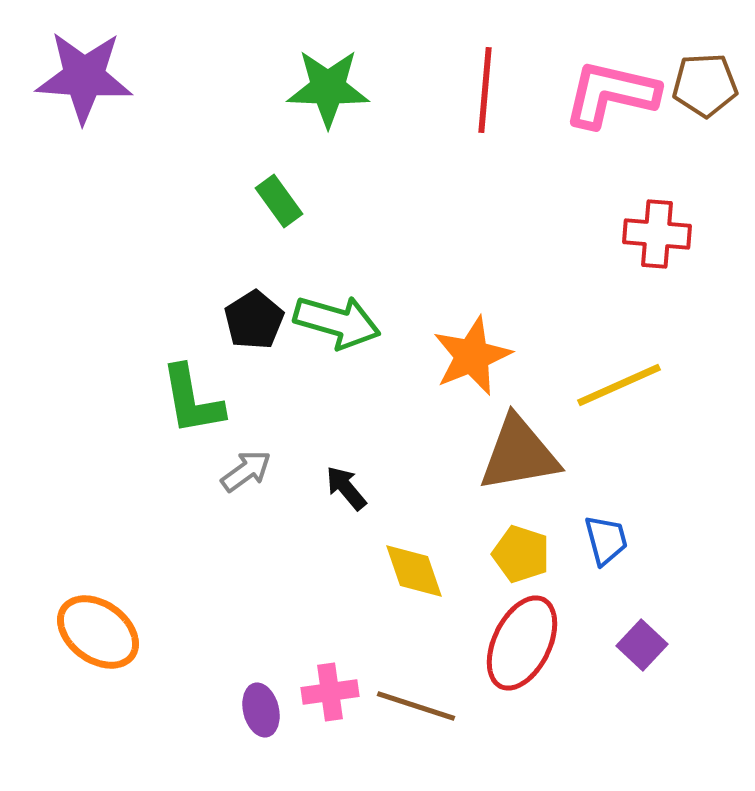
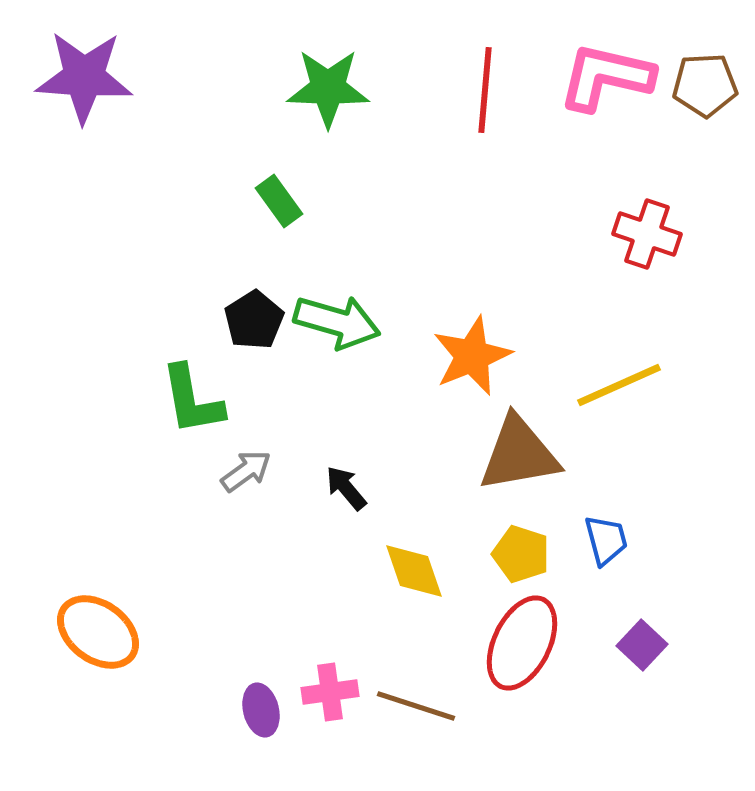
pink L-shape: moved 5 px left, 17 px up
red cross: moved 10 px left; rotated 14 degrees clockwise
